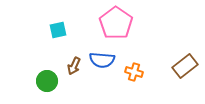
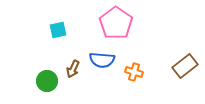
brown arrow: moved 1 px left, 3 px down
